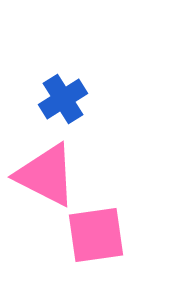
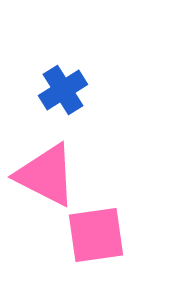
blue cross: moved 9 px up
